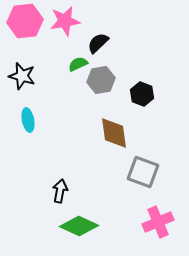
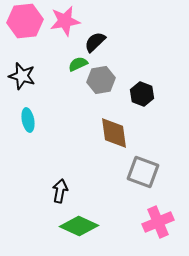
black semicircle: moved 3 px left, 1 px up
